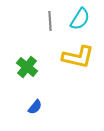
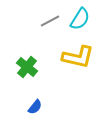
gray line: rotated 66 degrees clockwise
